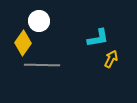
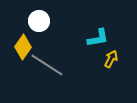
yellow diamond: moved 4 px down
gray line: moved 5 px right; rotated 32 degrees clockwise
